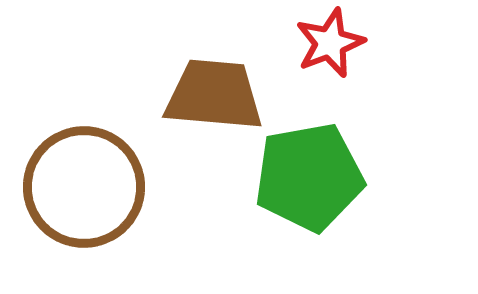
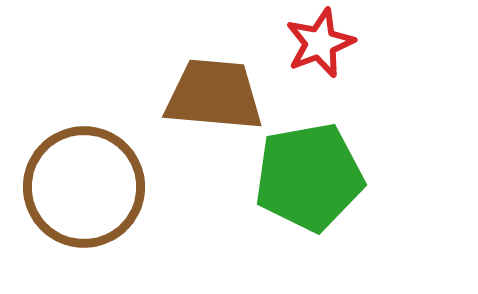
red star: moved 10 px left
